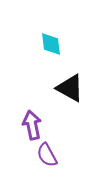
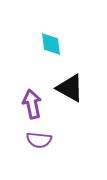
purple arrow: moved 21 px up
purple semicircle: moved 8 px left, 15 px up; rotated 55 degrees counterclockwise
